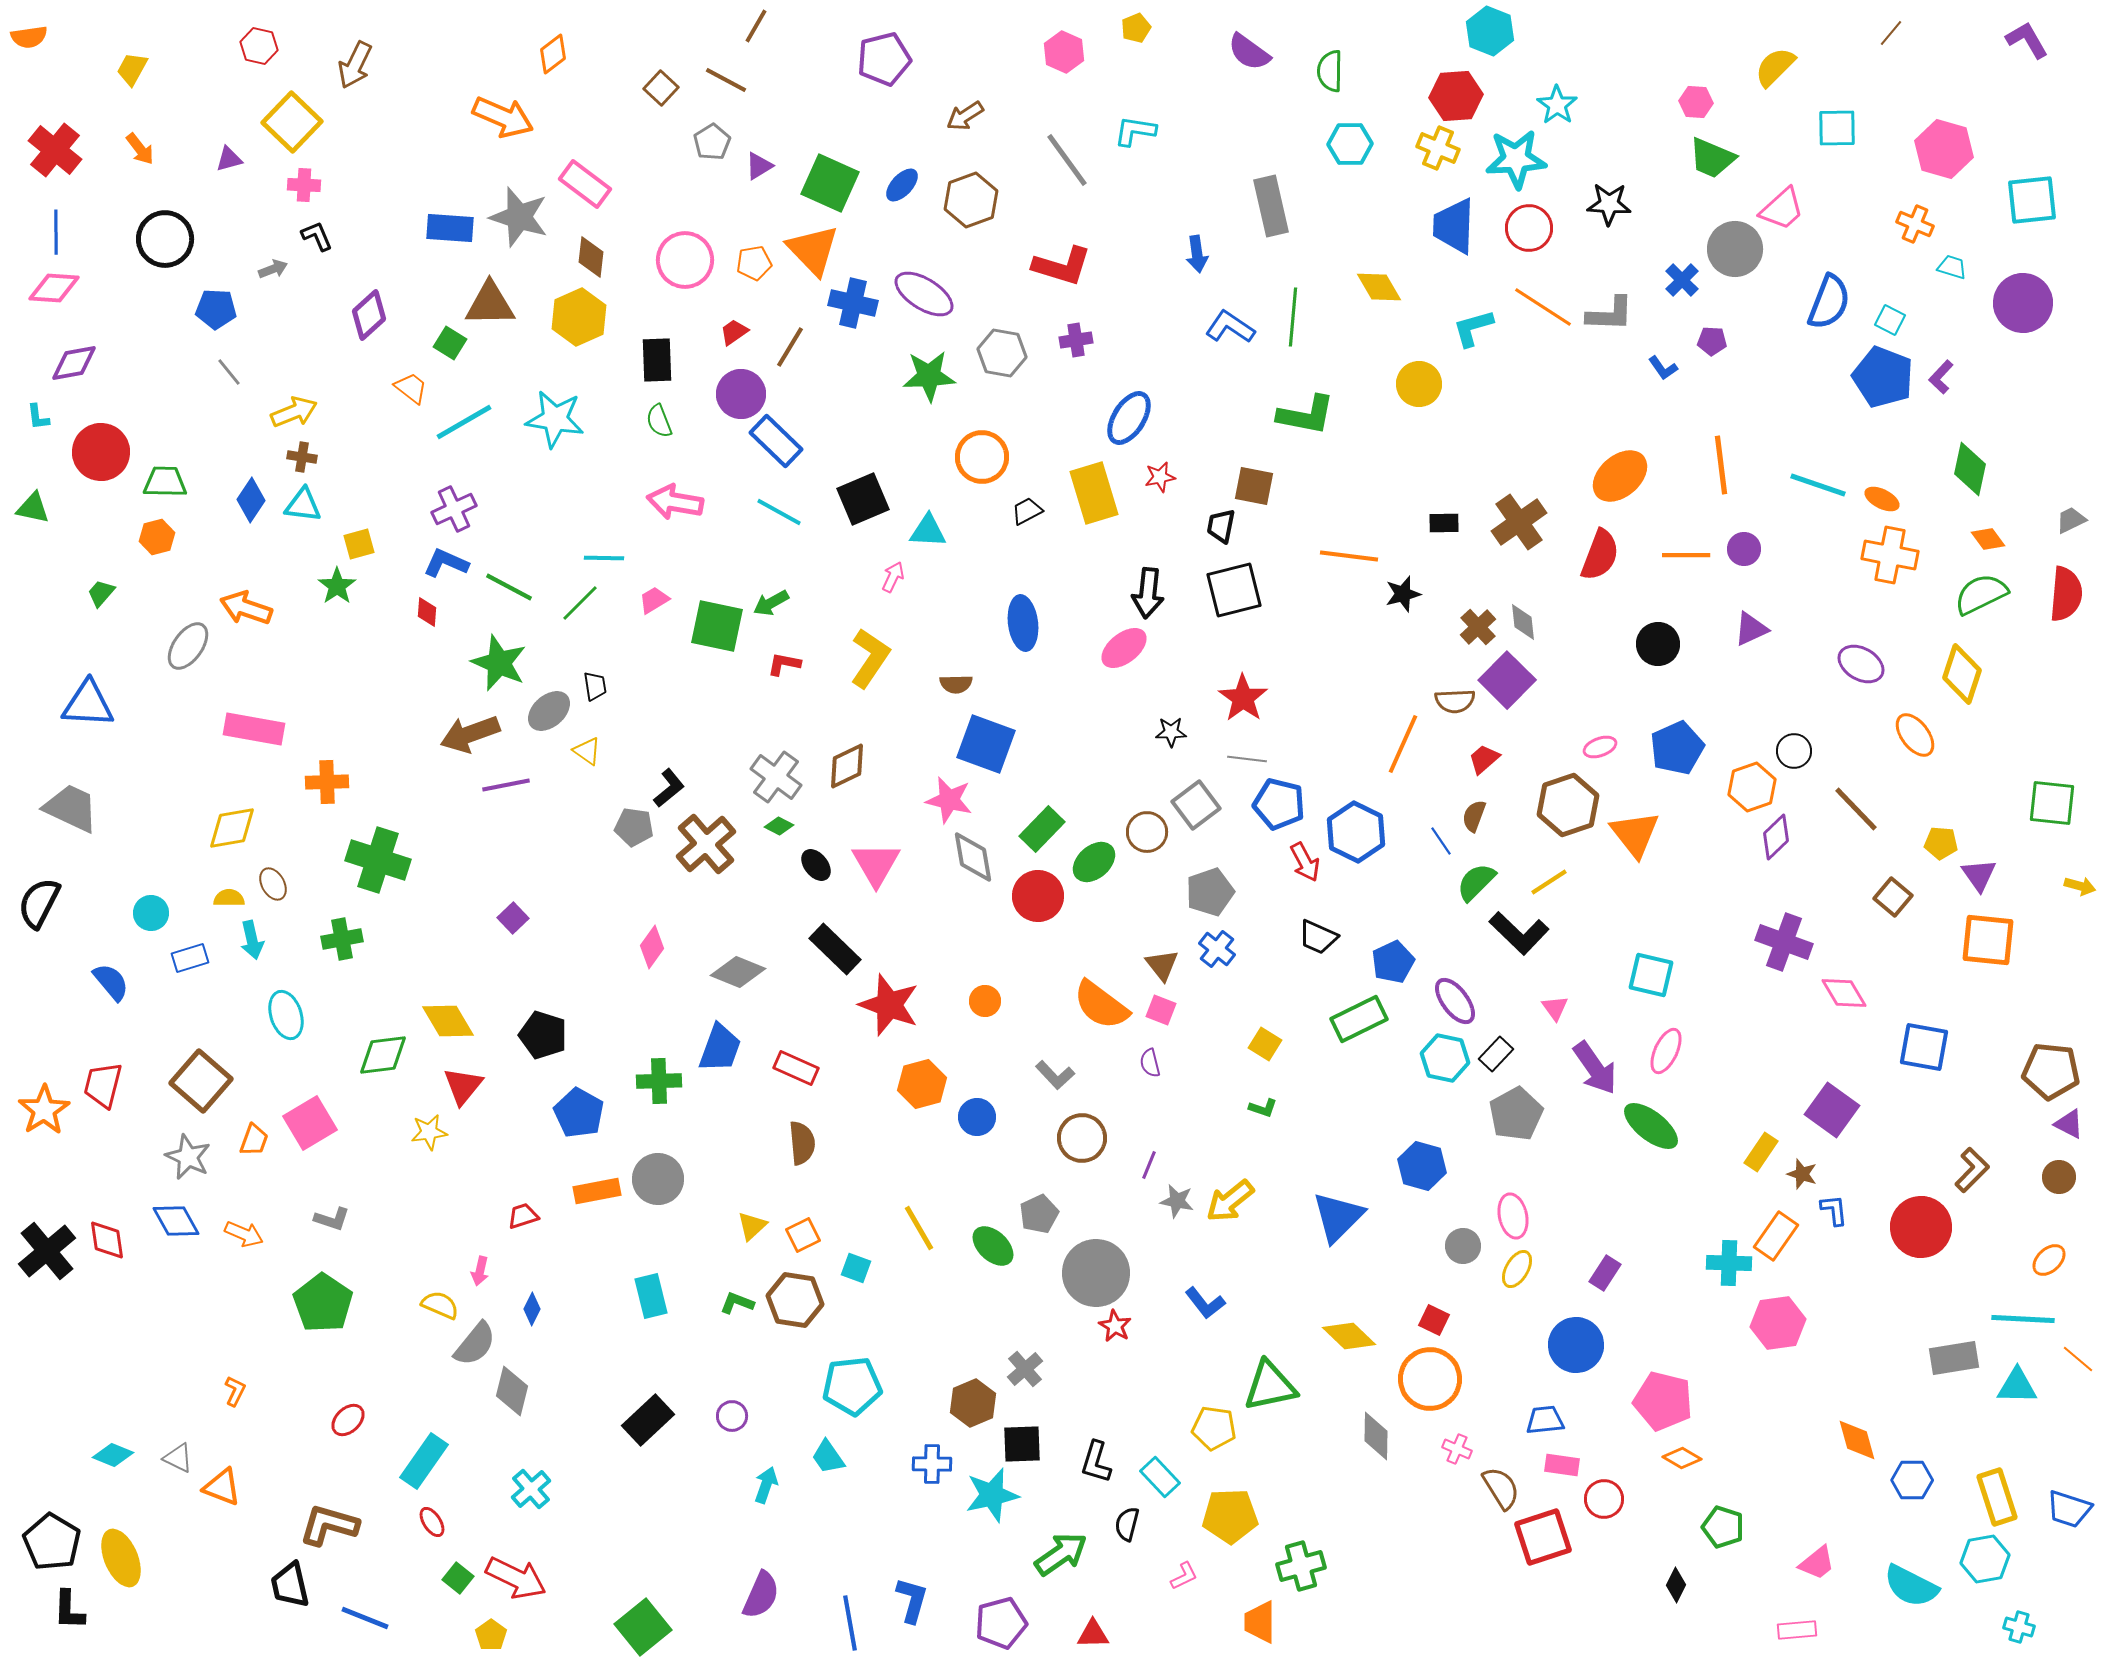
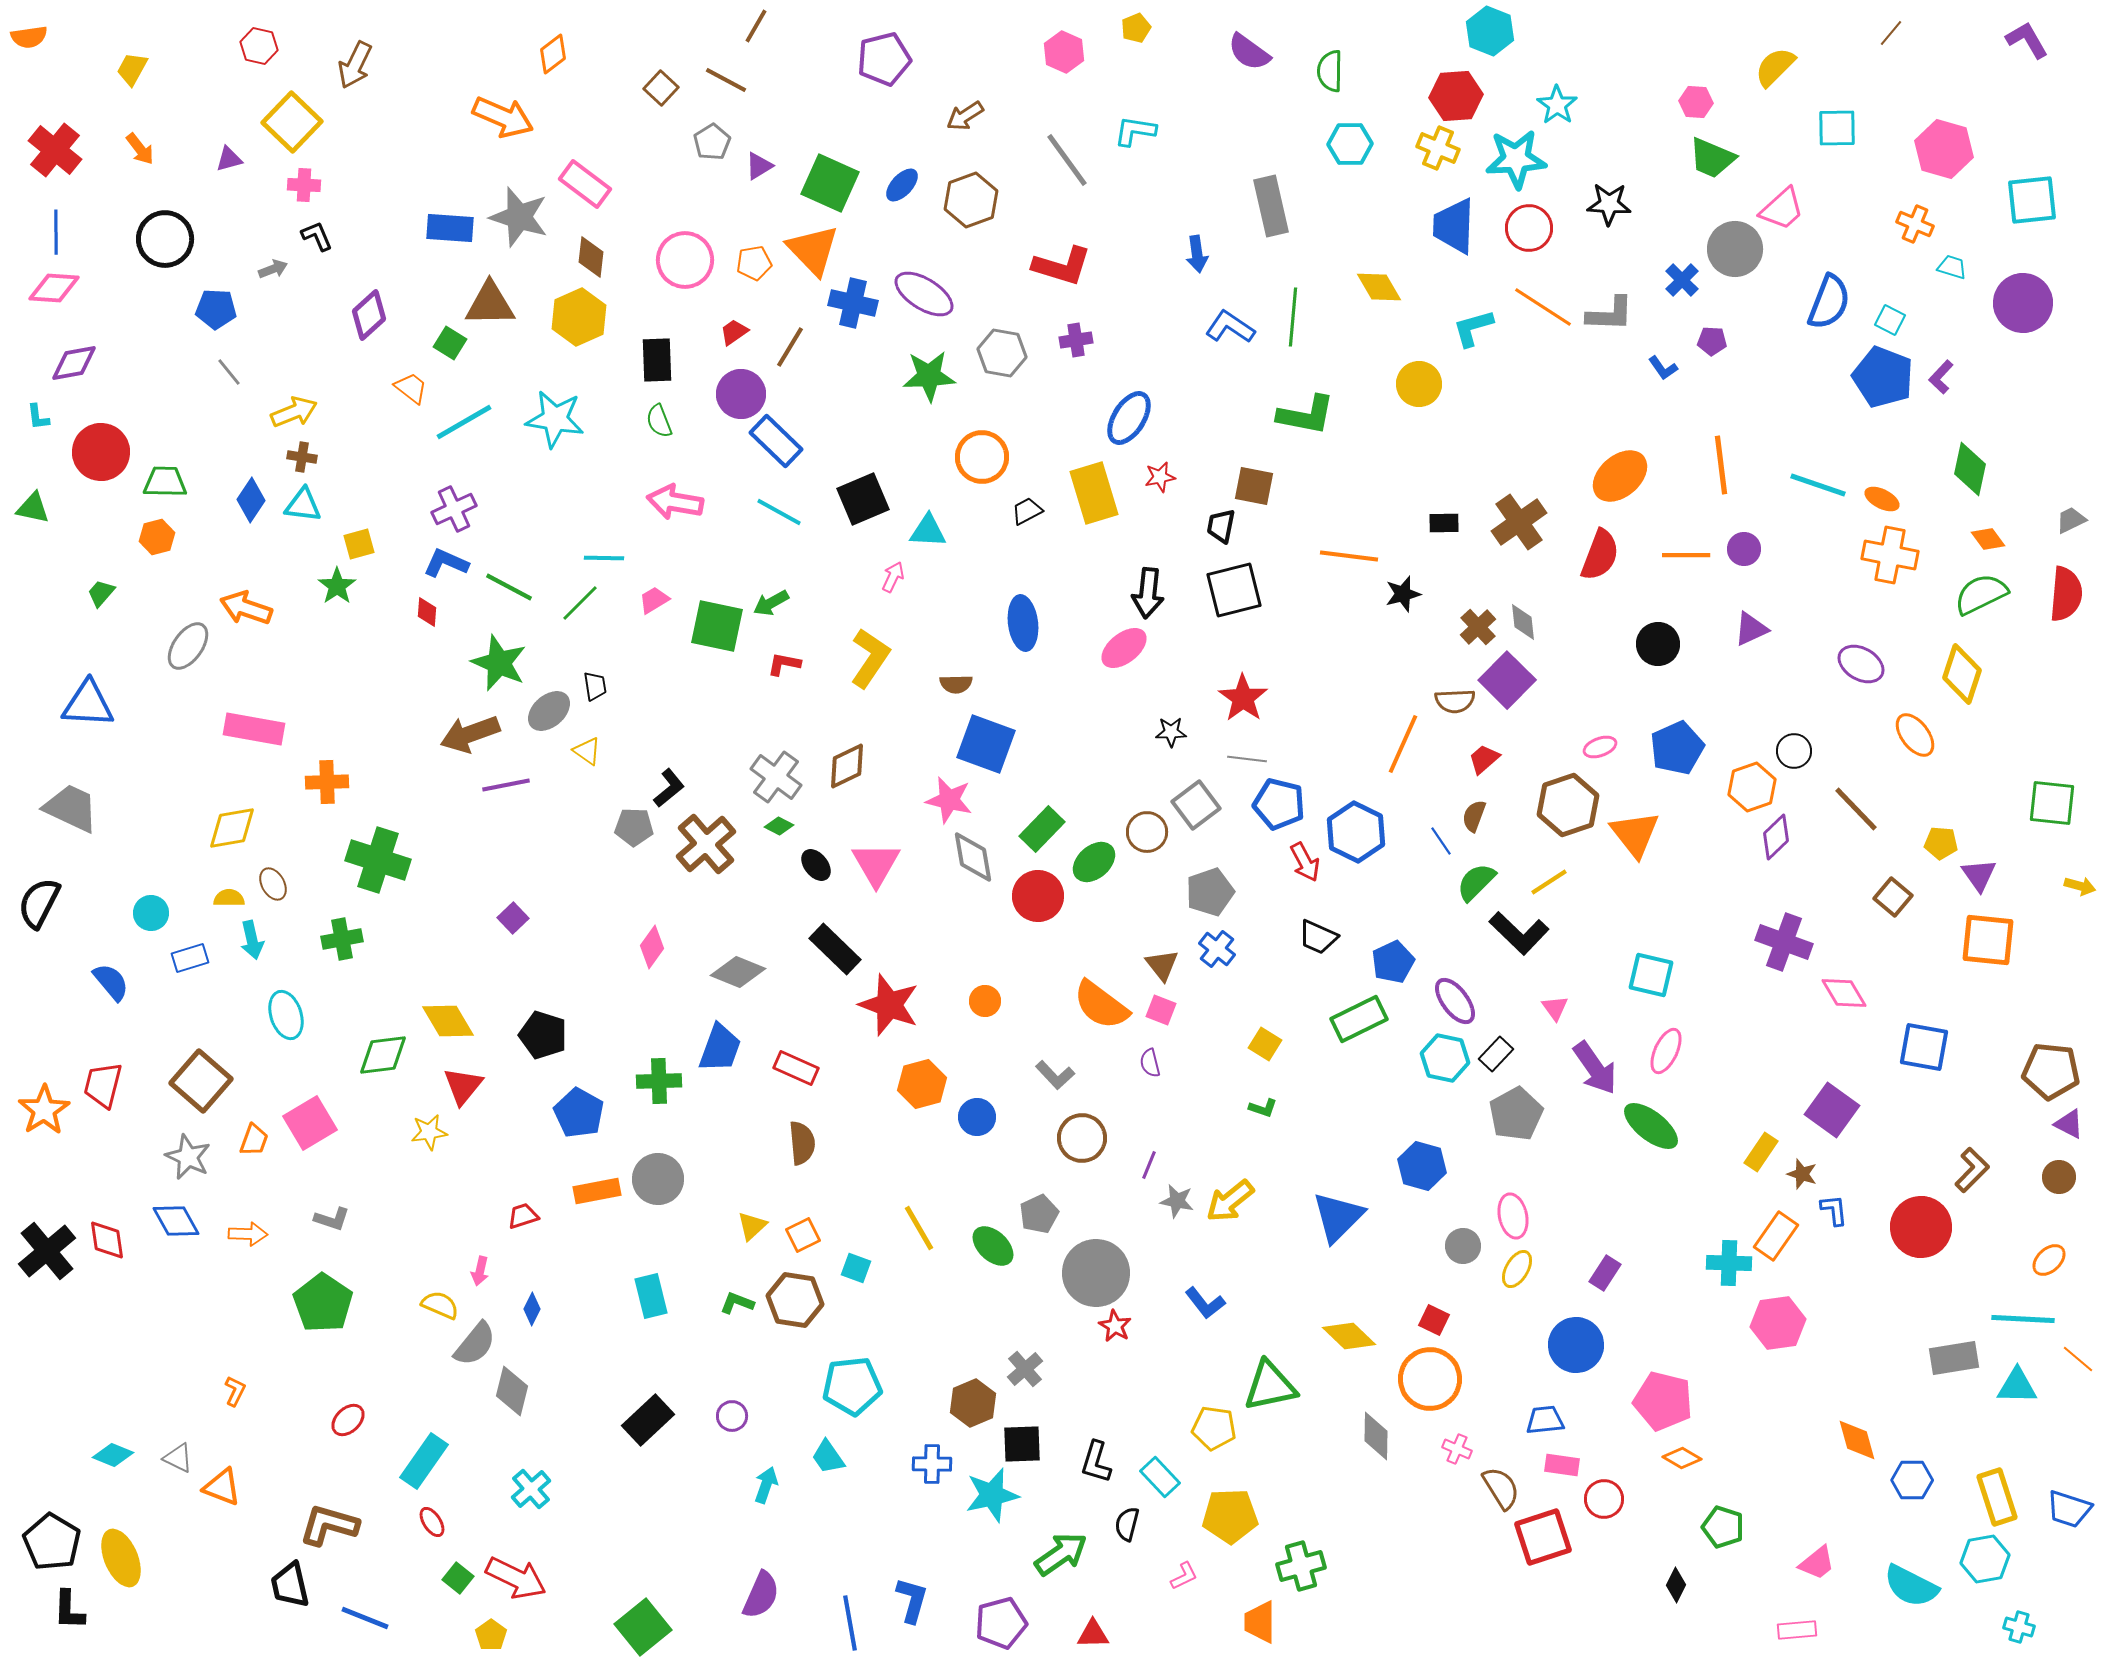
gray pentagon at (634, 827): rotated 6 degrees counterclockwise
orange arrow at (244, 1234): moved 4 px right; rotated 21 degrees counterclockwise
